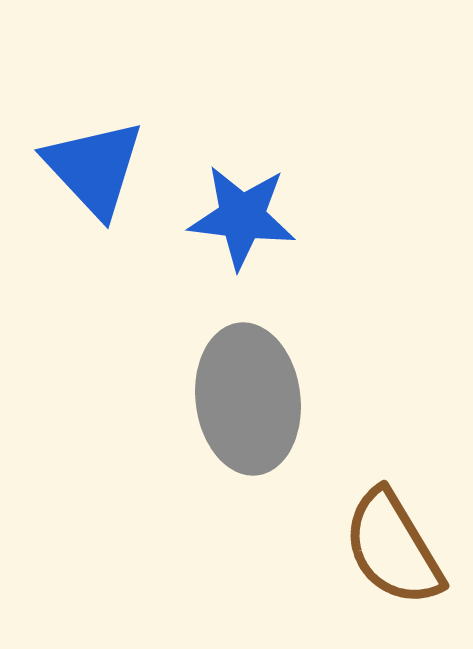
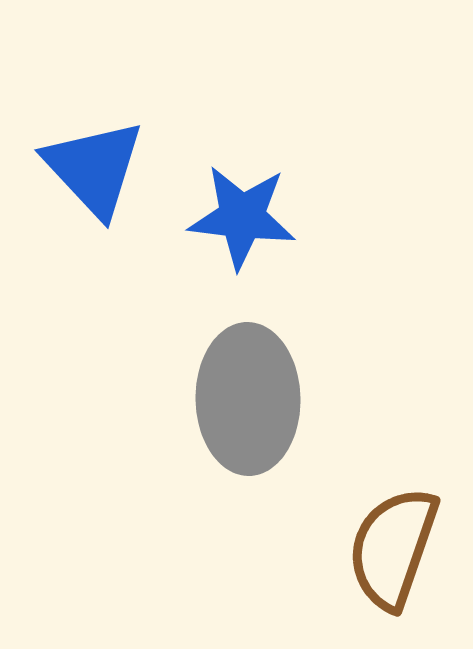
gray ellipse: rotated 6 degrees clockwise
brown semicircle: rotated 50 degrees clockwise
